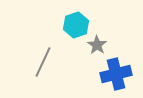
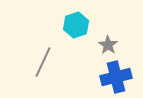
gray star: moved 11 px right
blue cross: moved 3 px down
